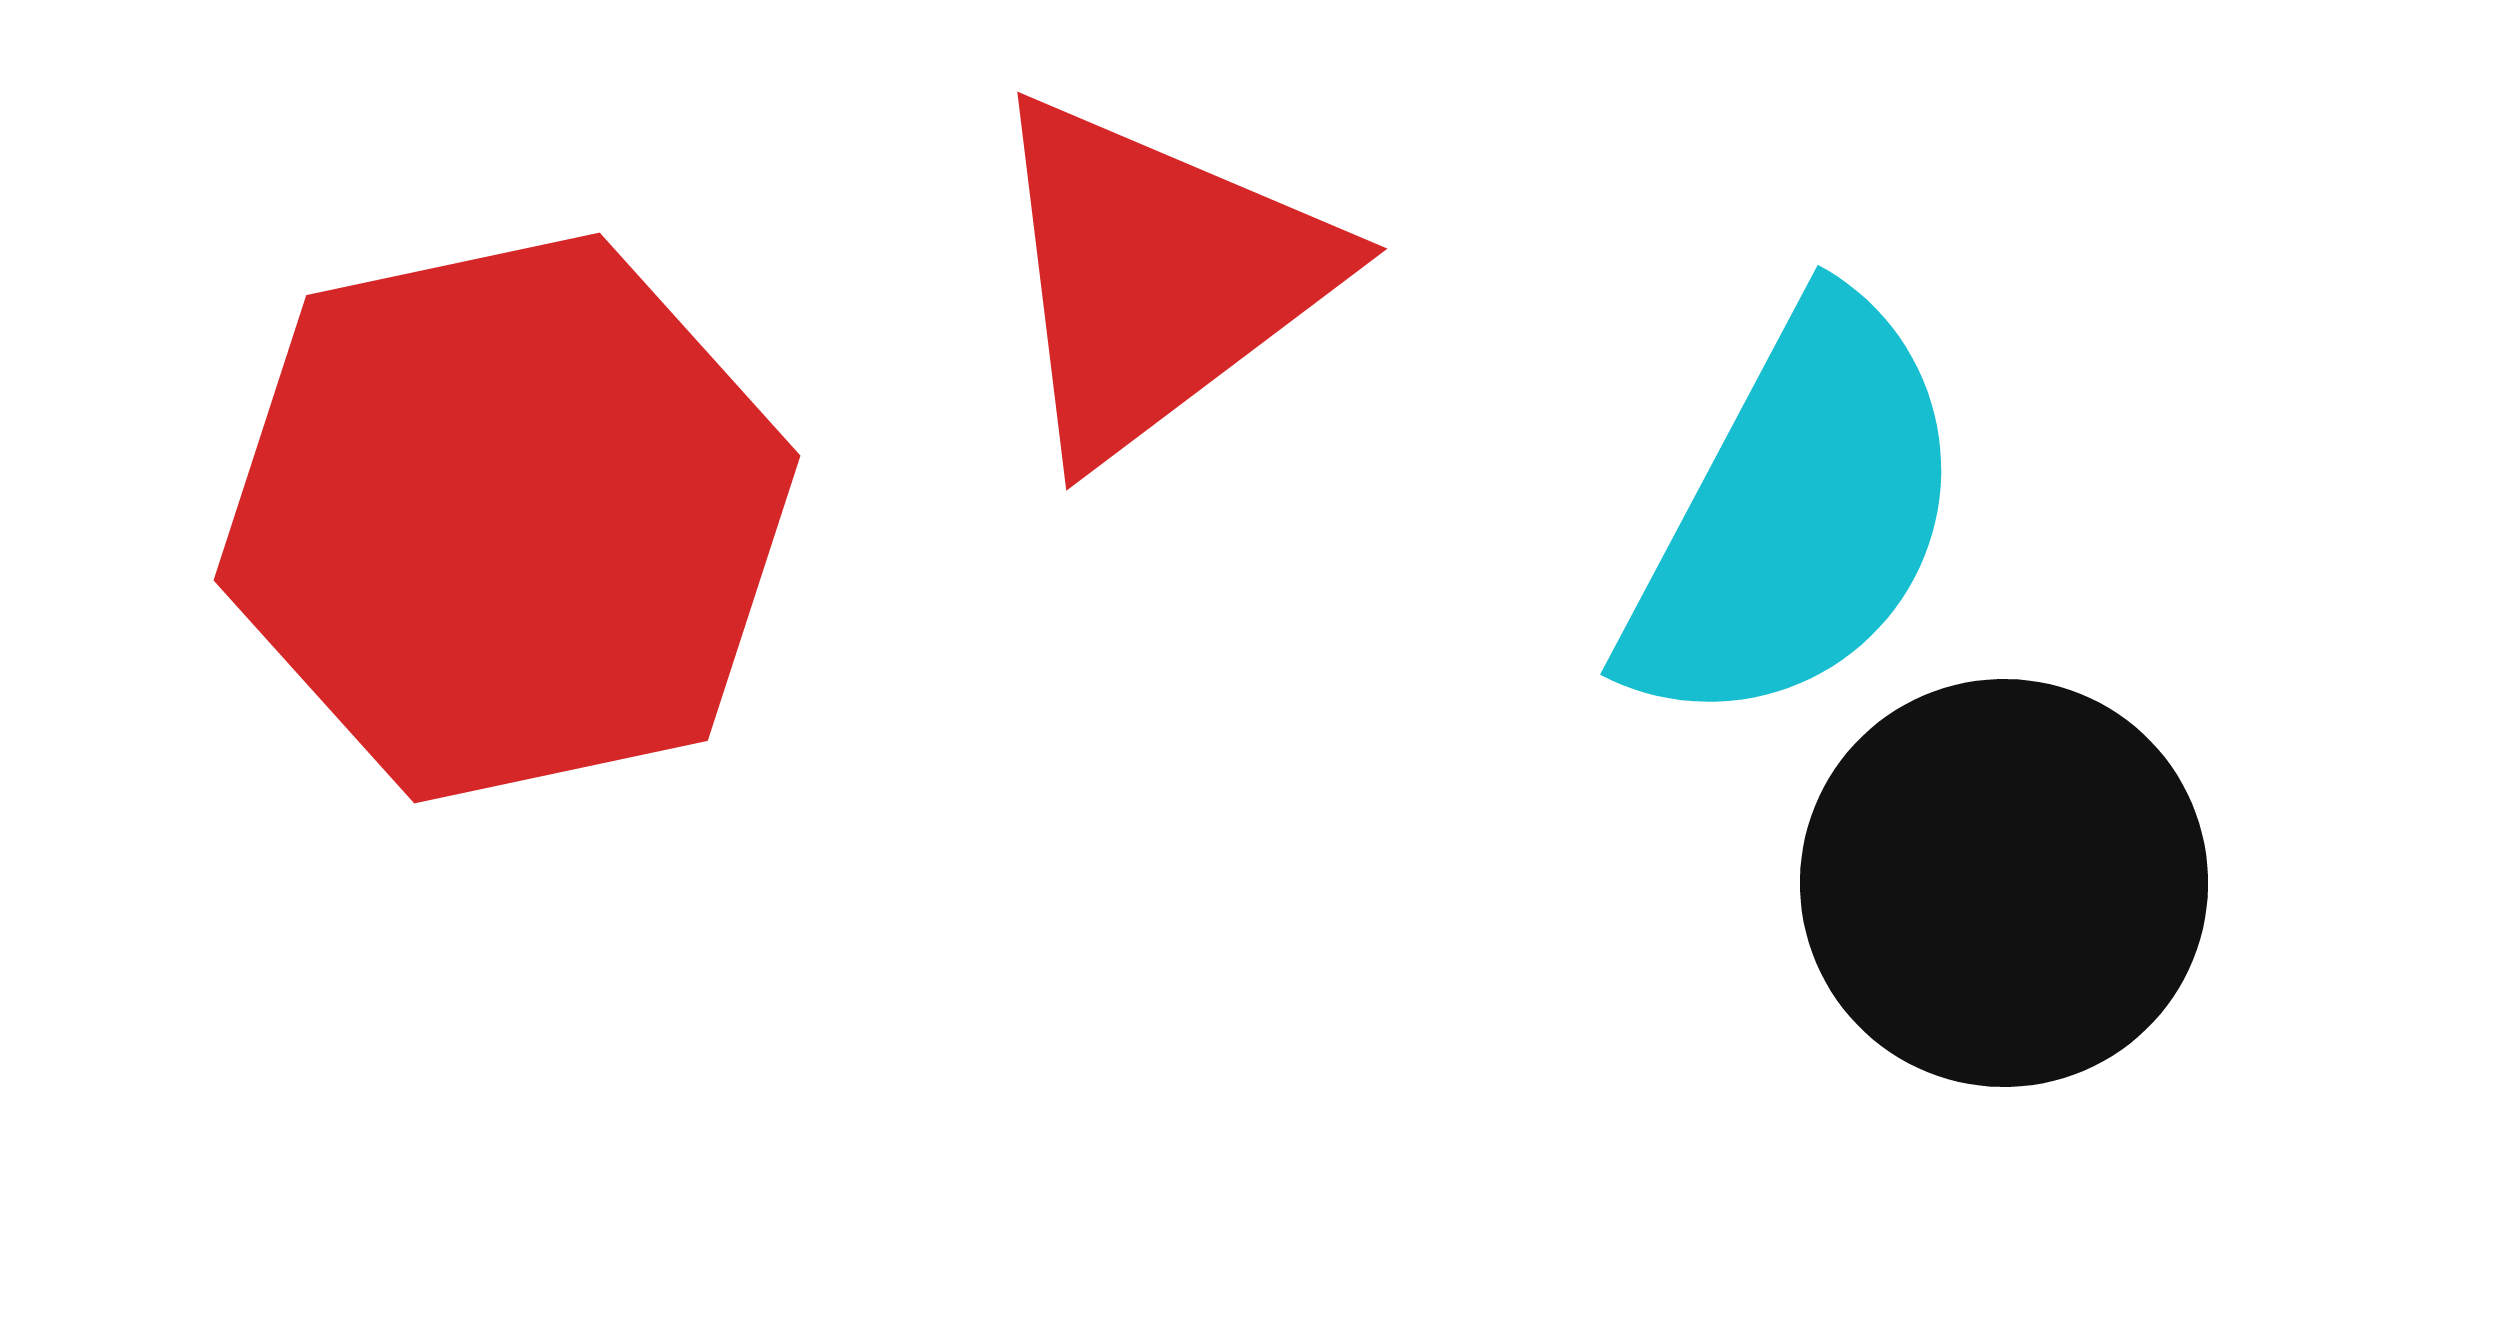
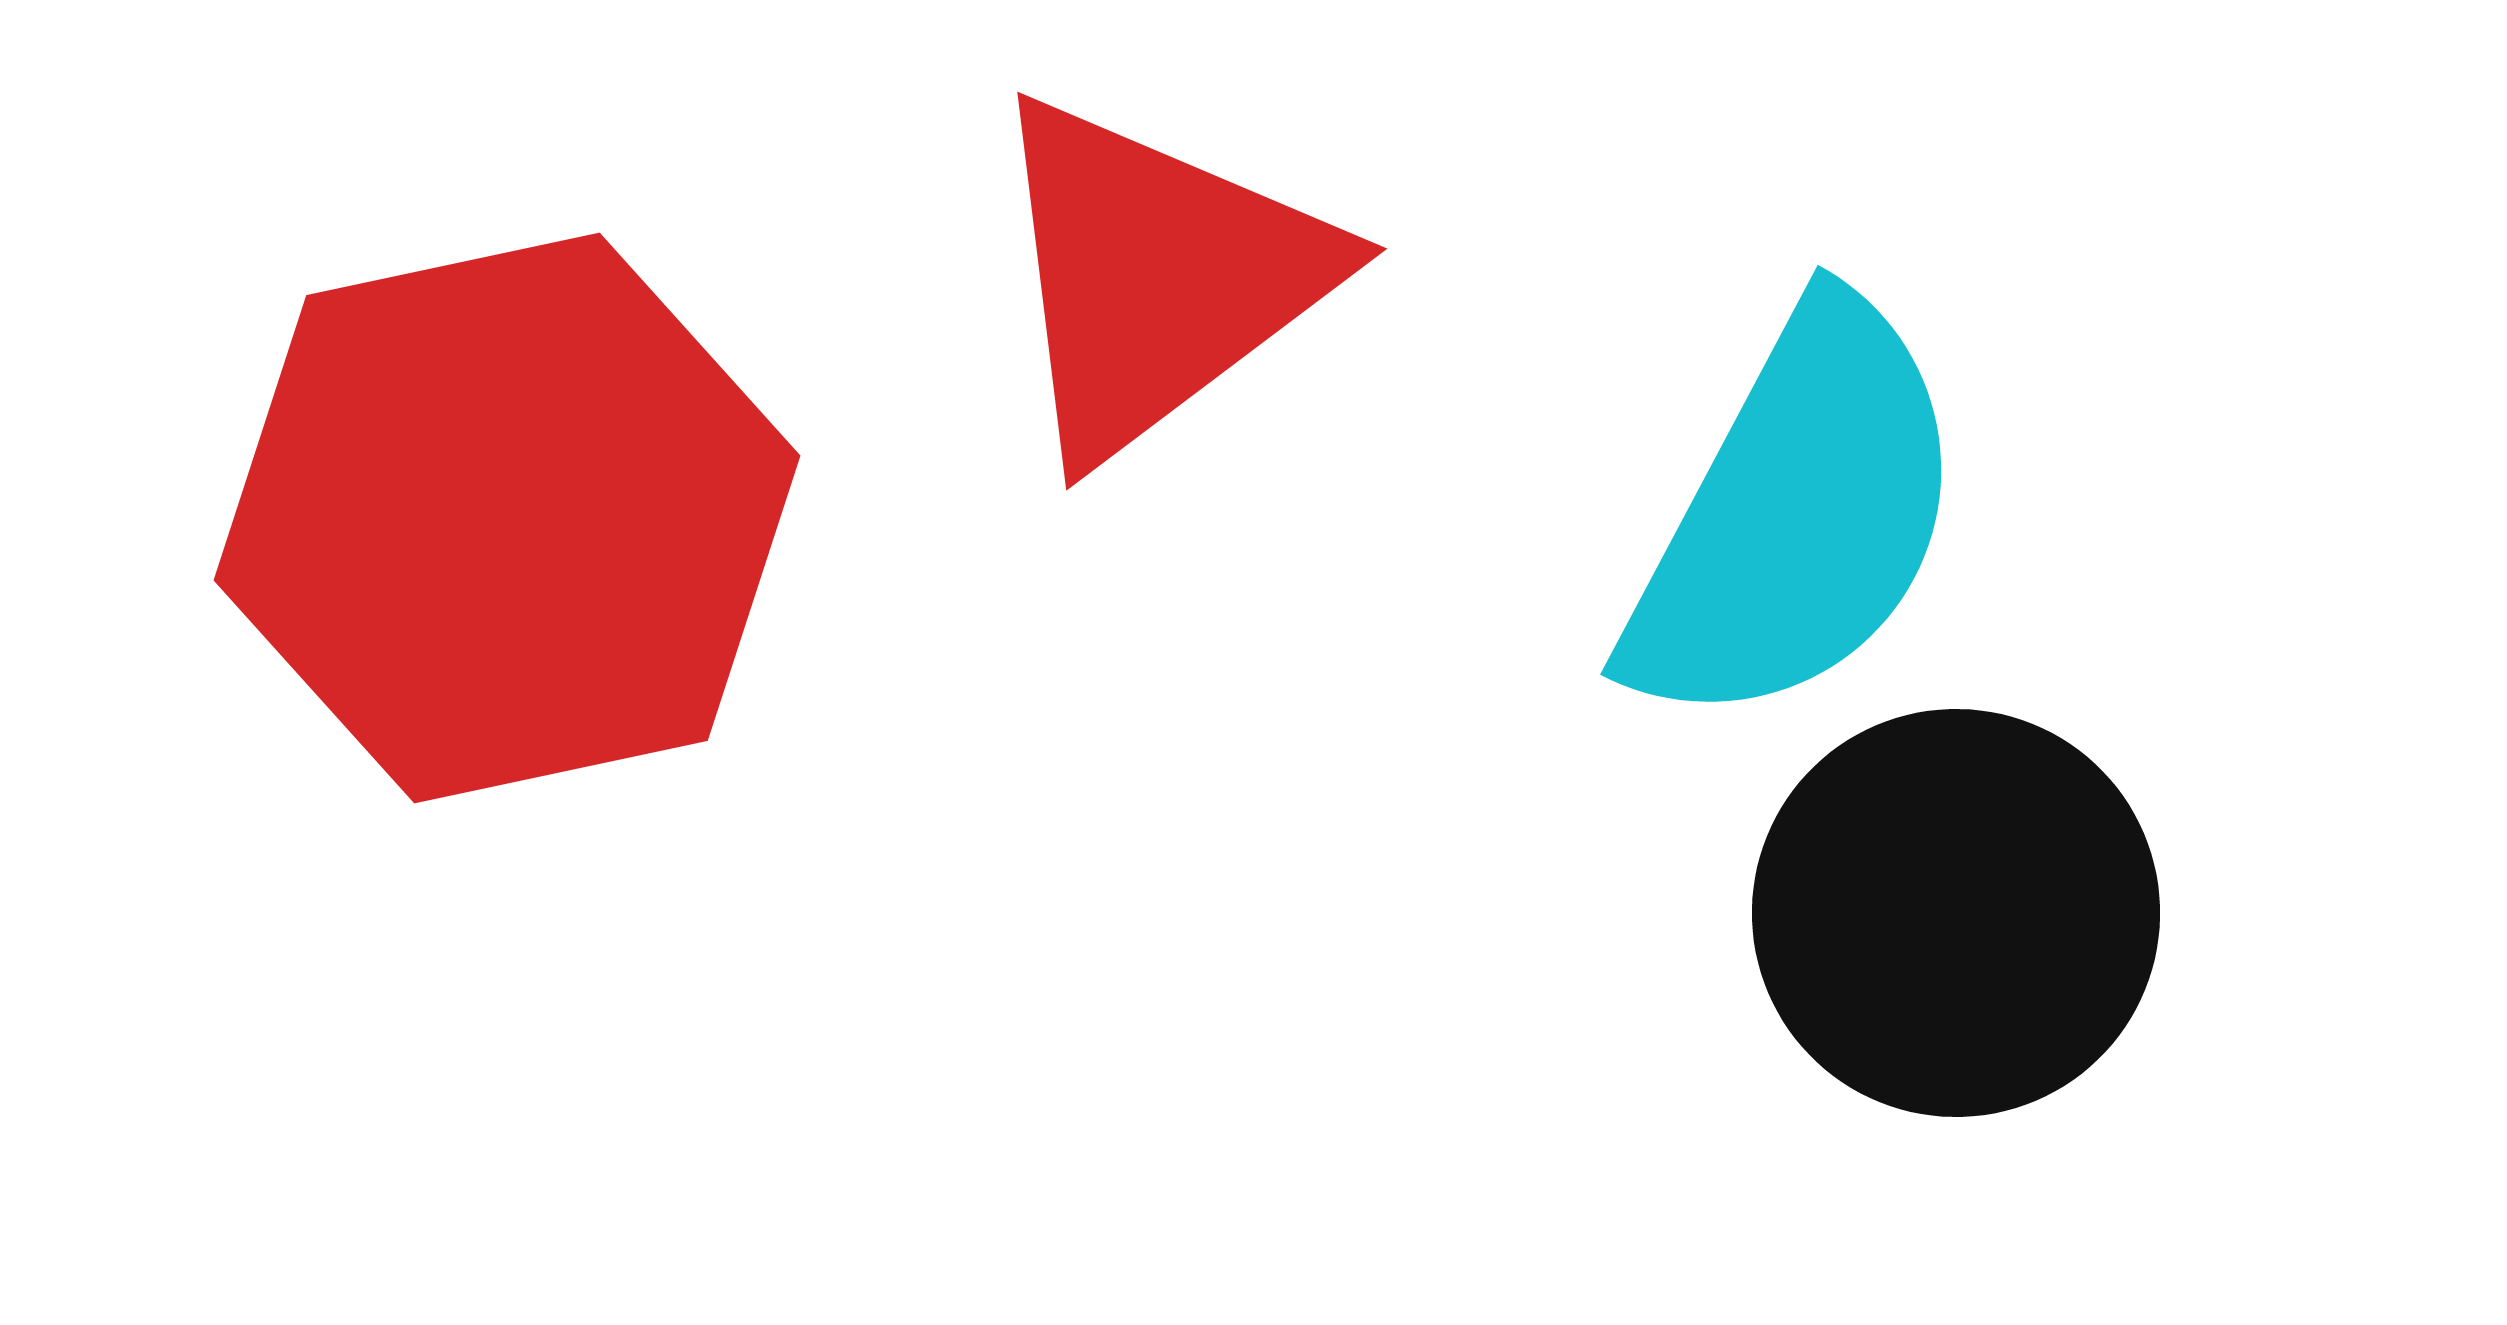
black circle: moved 48 px left, 30 px down
